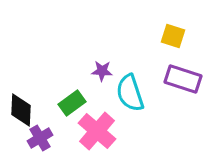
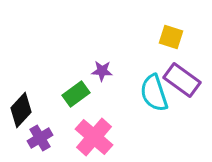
yellow square: moved 2 px left, 1 px down
purple rectangle: moved 1 px left, 1 px down; rotated 18 degrees clockwise
cyan semicircle: moved 24 px right
green rectangle: moved 4 px right, 9 px up
black diamond: rotated 40 degrees clockwise
pink cross: moved 3 px left, 6 px down
